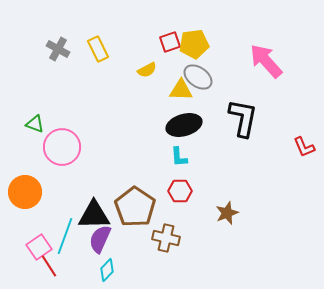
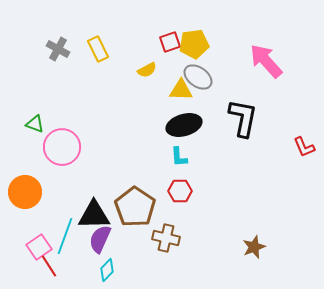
brown star: moved 27 px right, 34 px down
